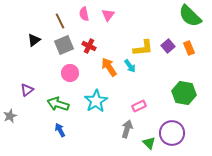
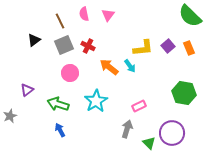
red cross: moved 1 px left
orange arrow: rotated 18 degrees counterclockwise
